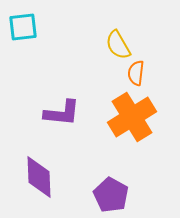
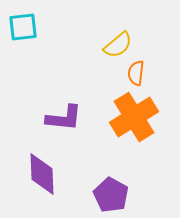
yellow semicircle: rotated 100 degrees counterclockwise
purple L-shape: moved 2 px right, 5 px down
orange cross: moved 2 px right
purple diamond: moved 3 px right, 3 px up
